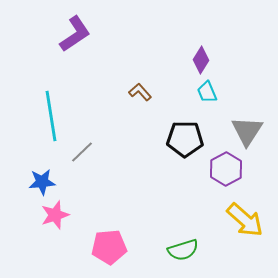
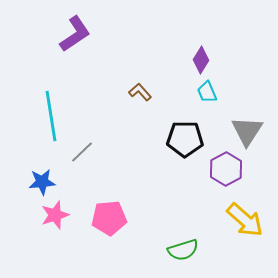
pink pentagon: moved 29 px up
